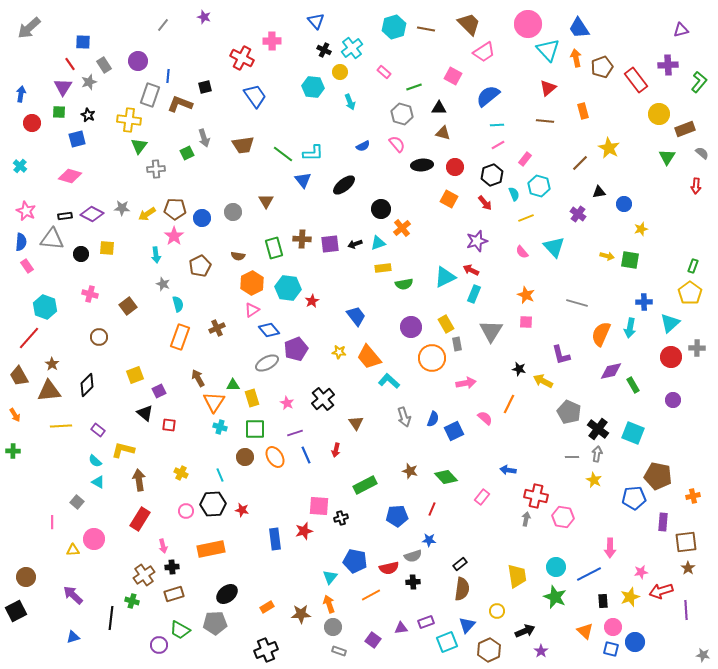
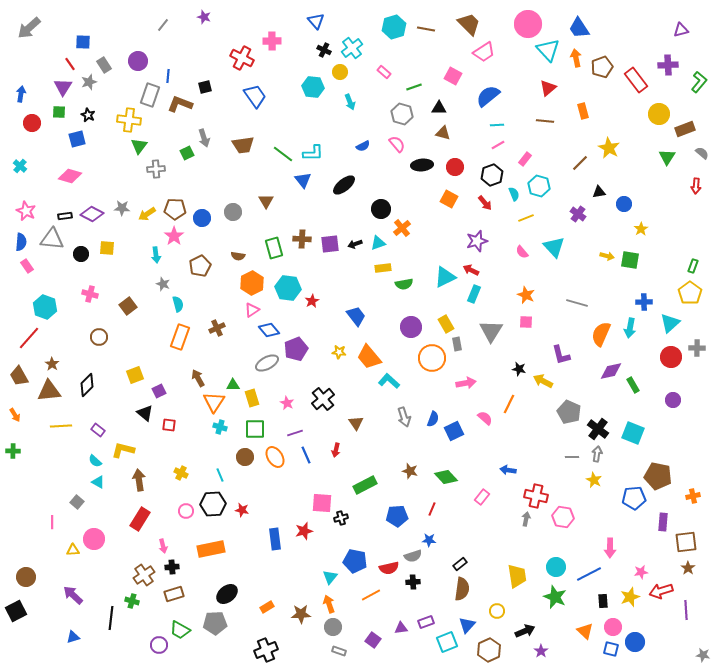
yellow star at (641, 229): rotated 16 degrees counterclockwise
pink square at (319, 506): moved 3 px right, 3 px up
